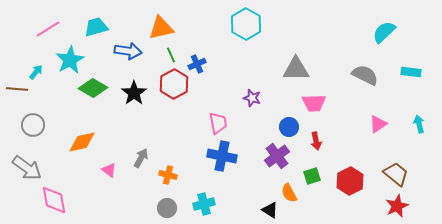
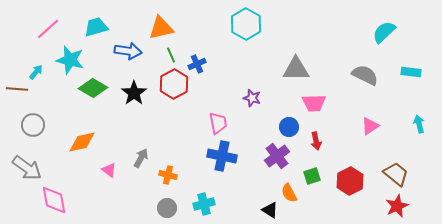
pink line at (48, 29): rotated 10 degrees counterclockwise
cyan star at (70, 60): rotated 28 degrees counterclockwise
pink triangle at (378, 124): moved 8 px left, 2 px down
